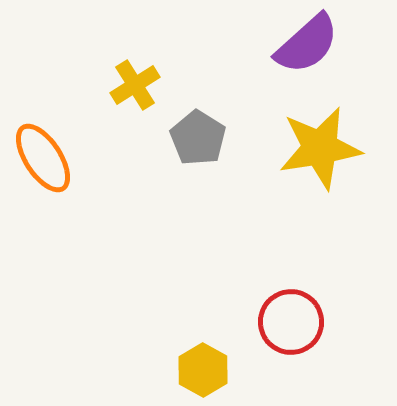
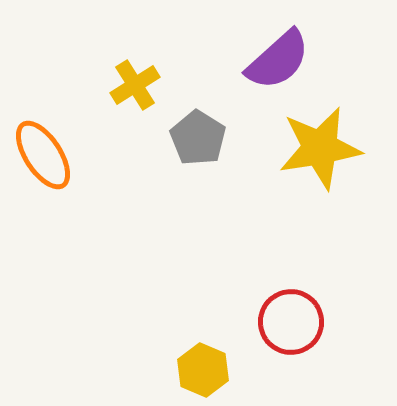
purple semicircle: moved 29 px left, 16 px down
orange ellipse: moved 3 px up
yellow hexagon: rotated 6 degrees counterclockwise
